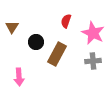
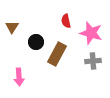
red semicircle: rotated 32 degrees counterclockwise
pink star: moved 2 px left; rotated 10 degrees counterclockwise
